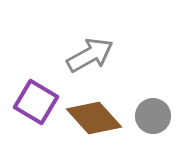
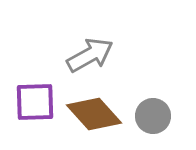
purple square: moved 1 px left; rotated 33 degrees counterclockwise
brown diamond: moved 4 px up
